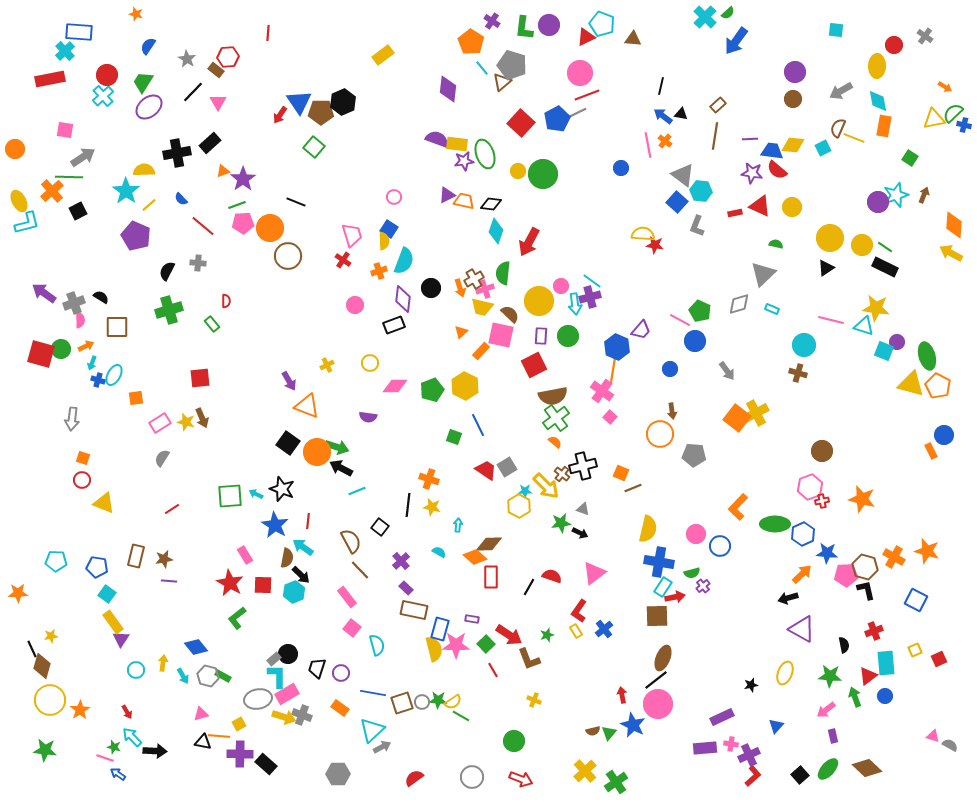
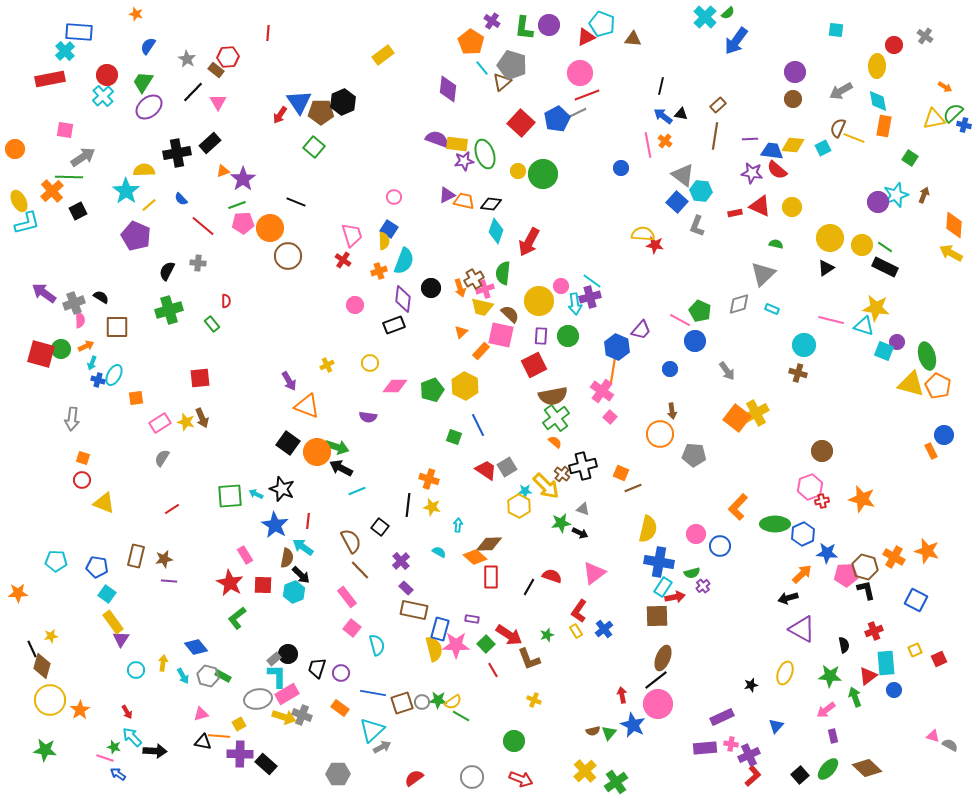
blue circle at (885, 696): moved 9 px right, 6 px up
